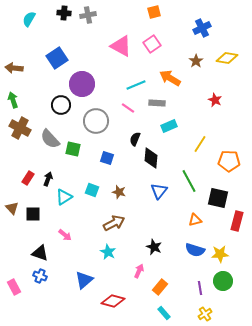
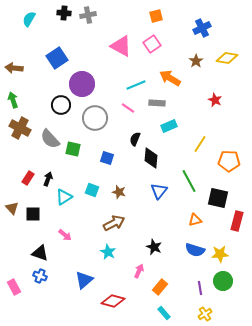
orange square at (154, 12): moved 2 px right, 4 px down
gray circle at (96, 121): moved 1 px left, 3 px up
